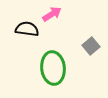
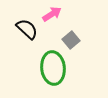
black semicircle: rotated 35 degrees clockwise
gray square: moved 20 px left, 6 px up
